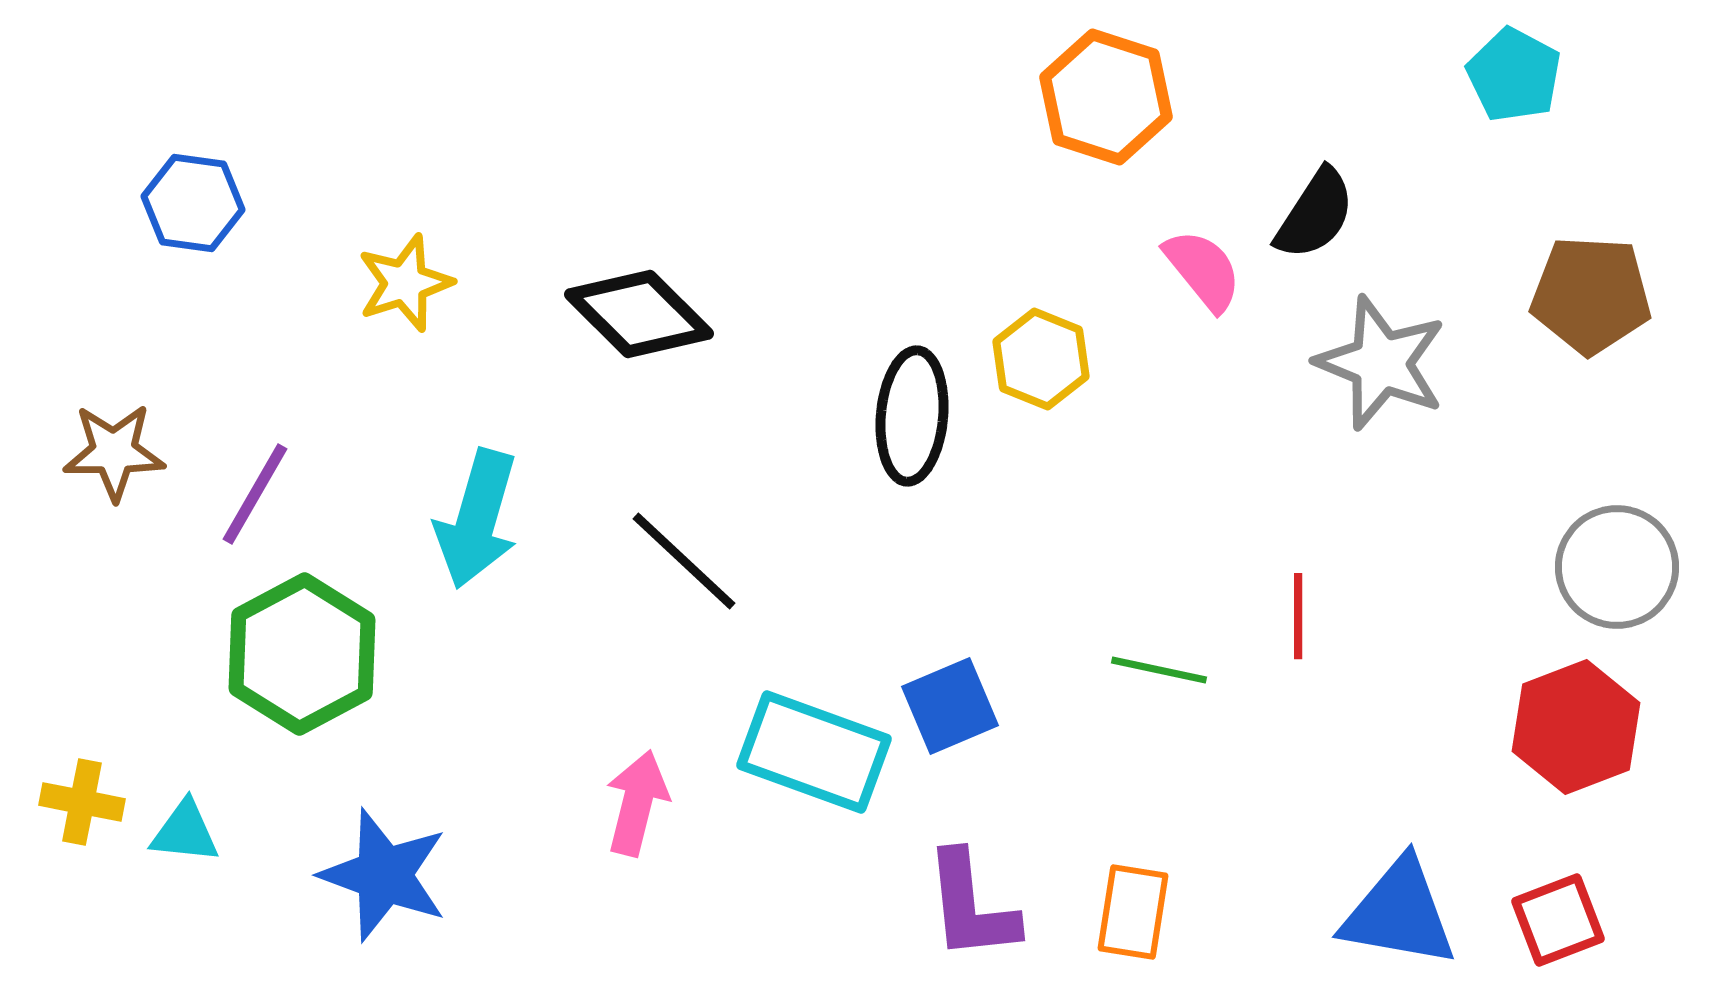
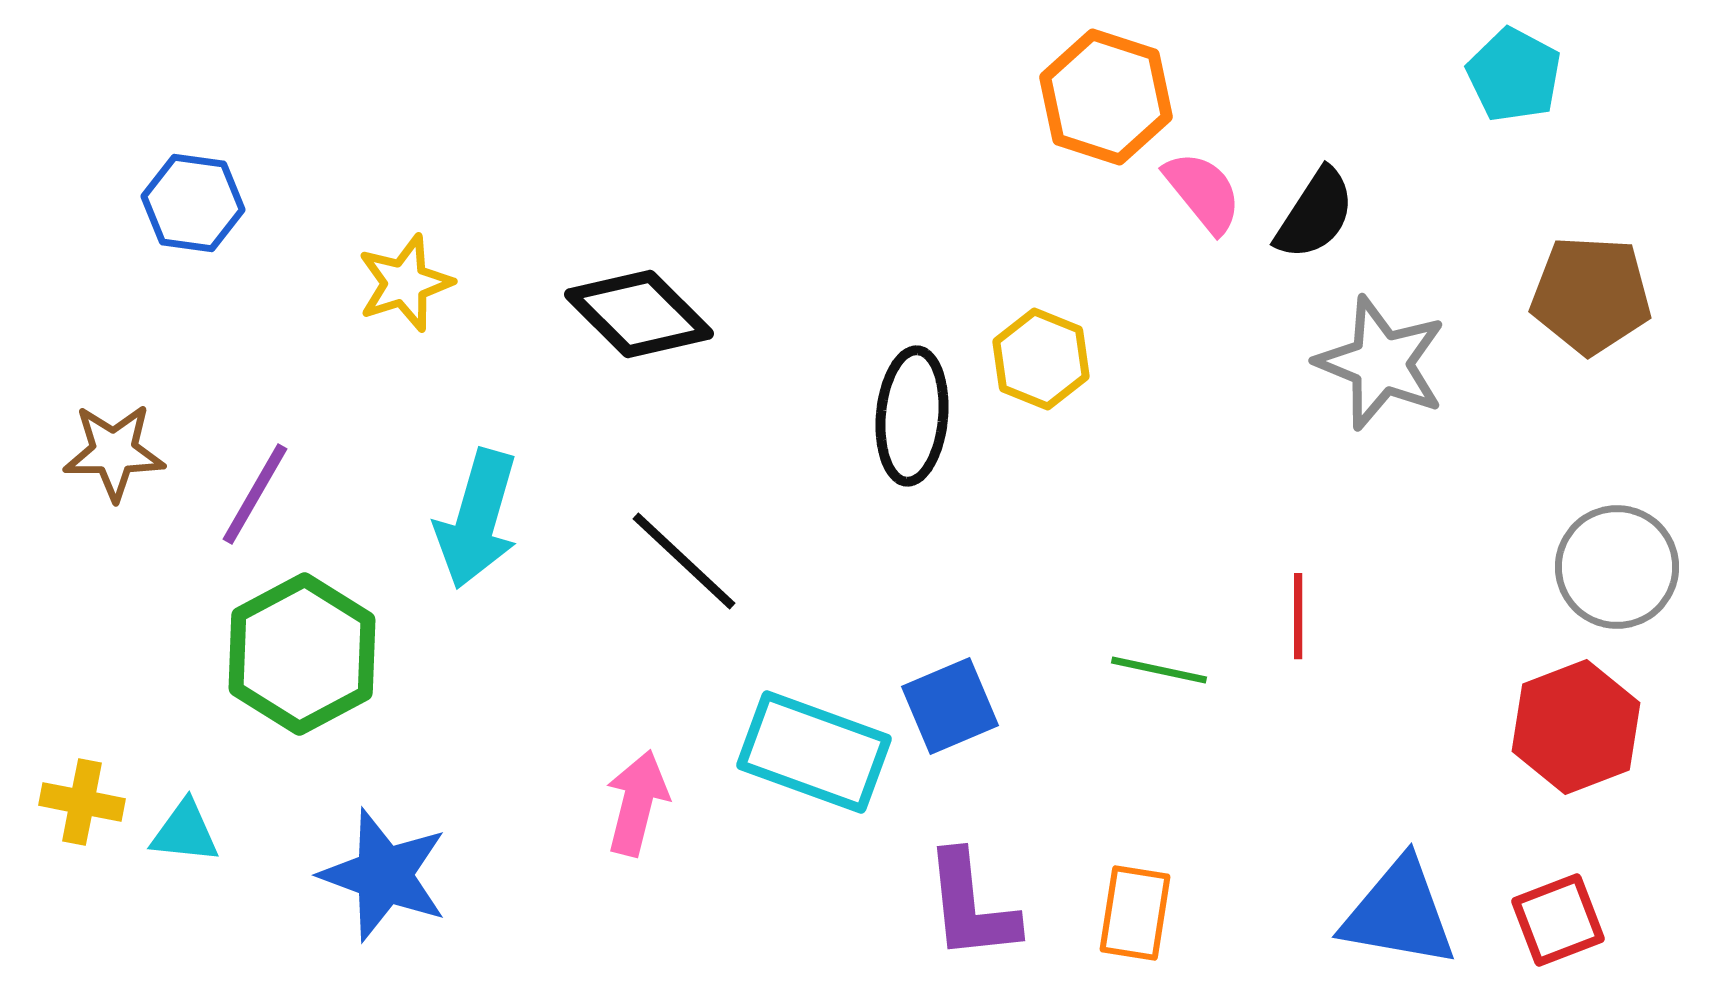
pink semicircle: moved 78 px up
orange rectangle: moved 2 px right, 1 px down
